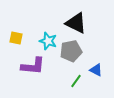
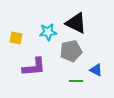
cyan star: moved 9 px up; rotated 24 degrees counterclockwise
purple L-shape: moved 1 px right, 1 px down; rotated 10 degrees counterclockwise
green line: rotated 56 degrees clockwise
